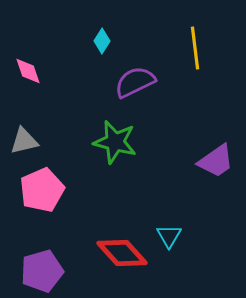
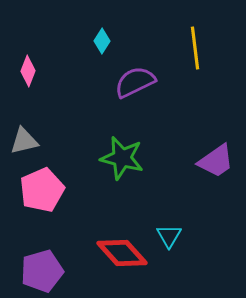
pink diamond: rotated 40 degrees clockwise
green star: moved 7 px right, 16 px down
